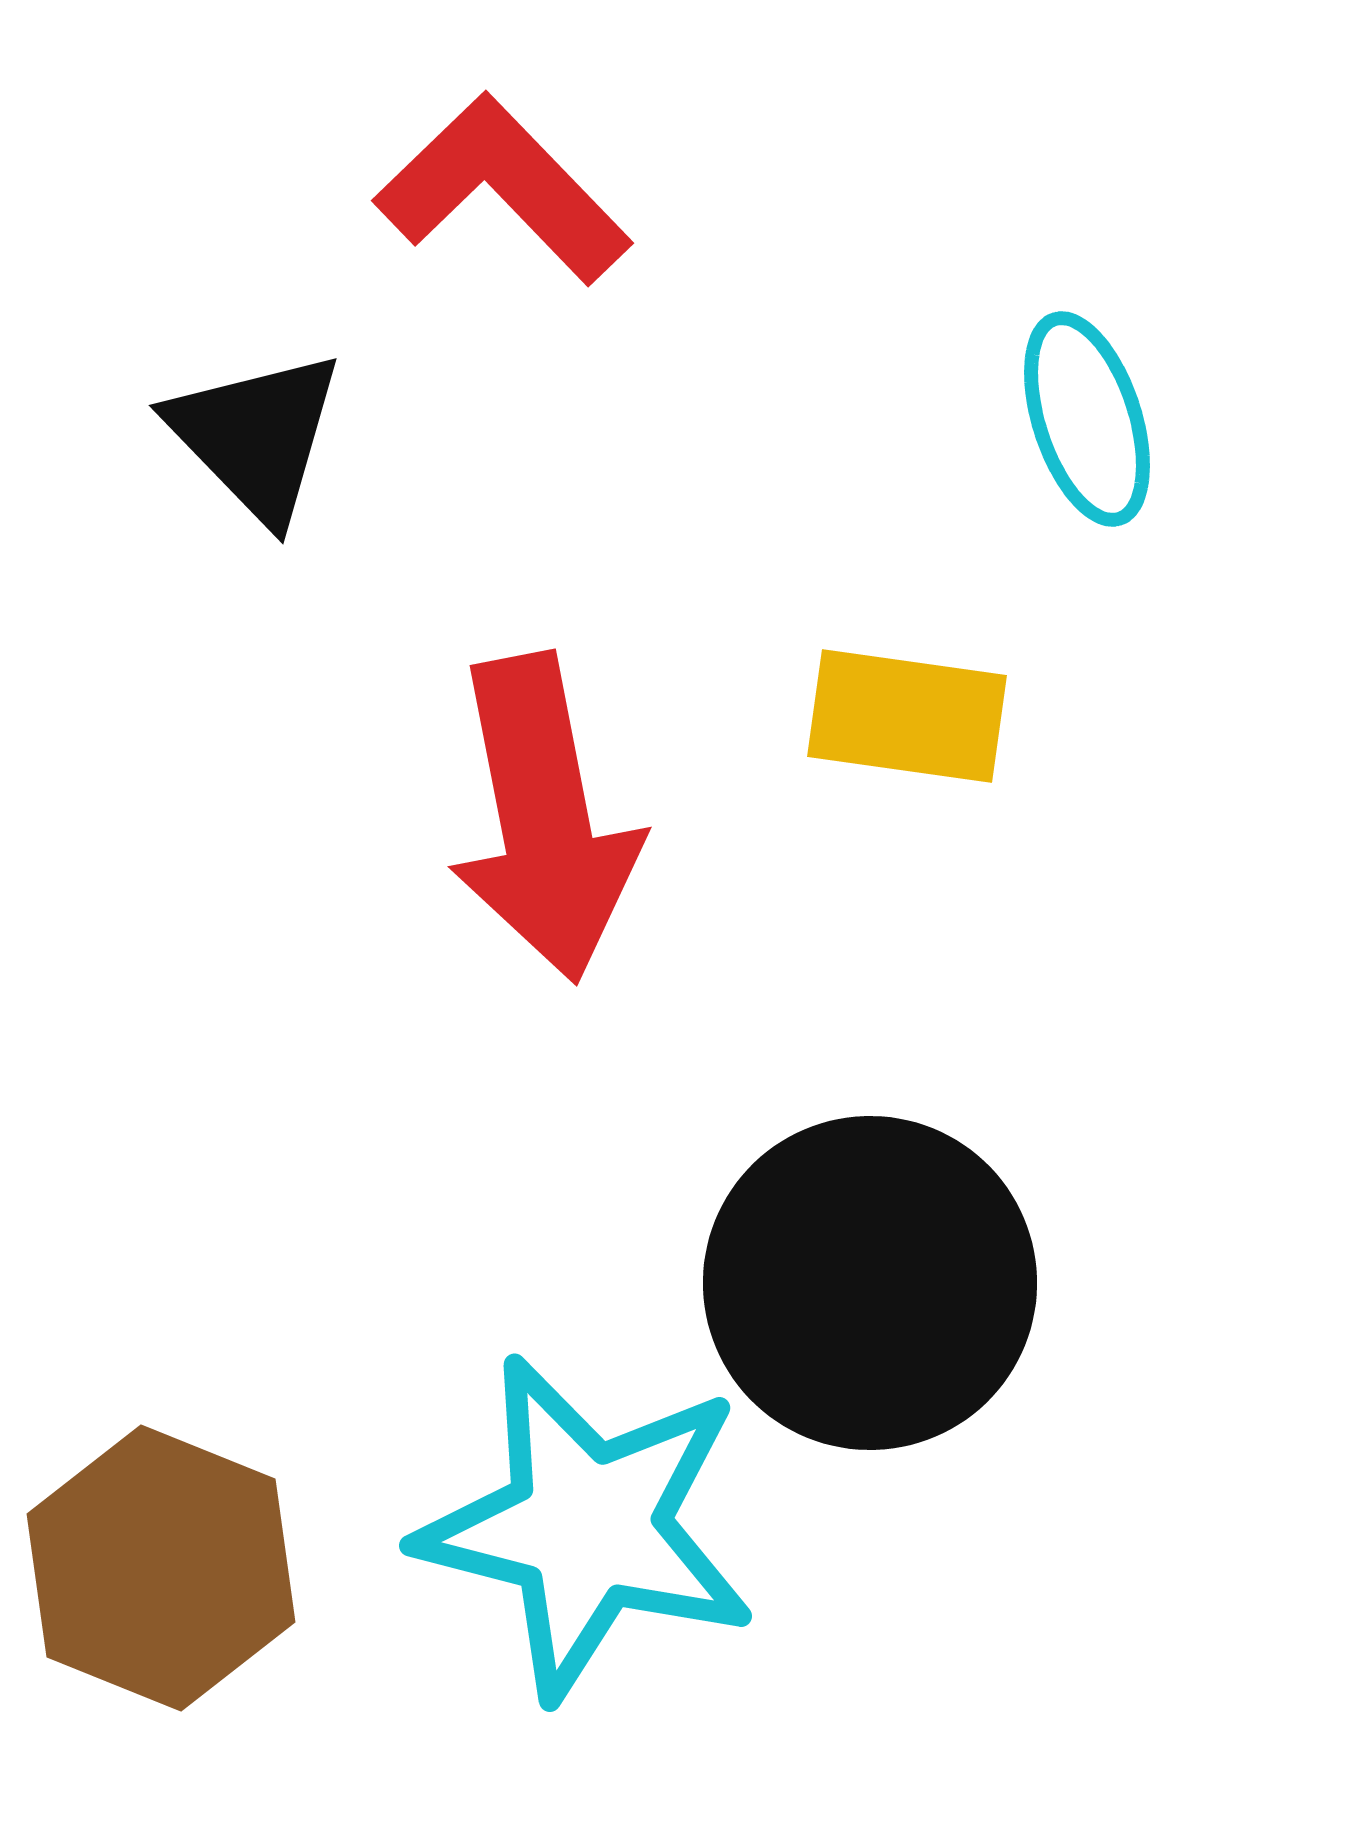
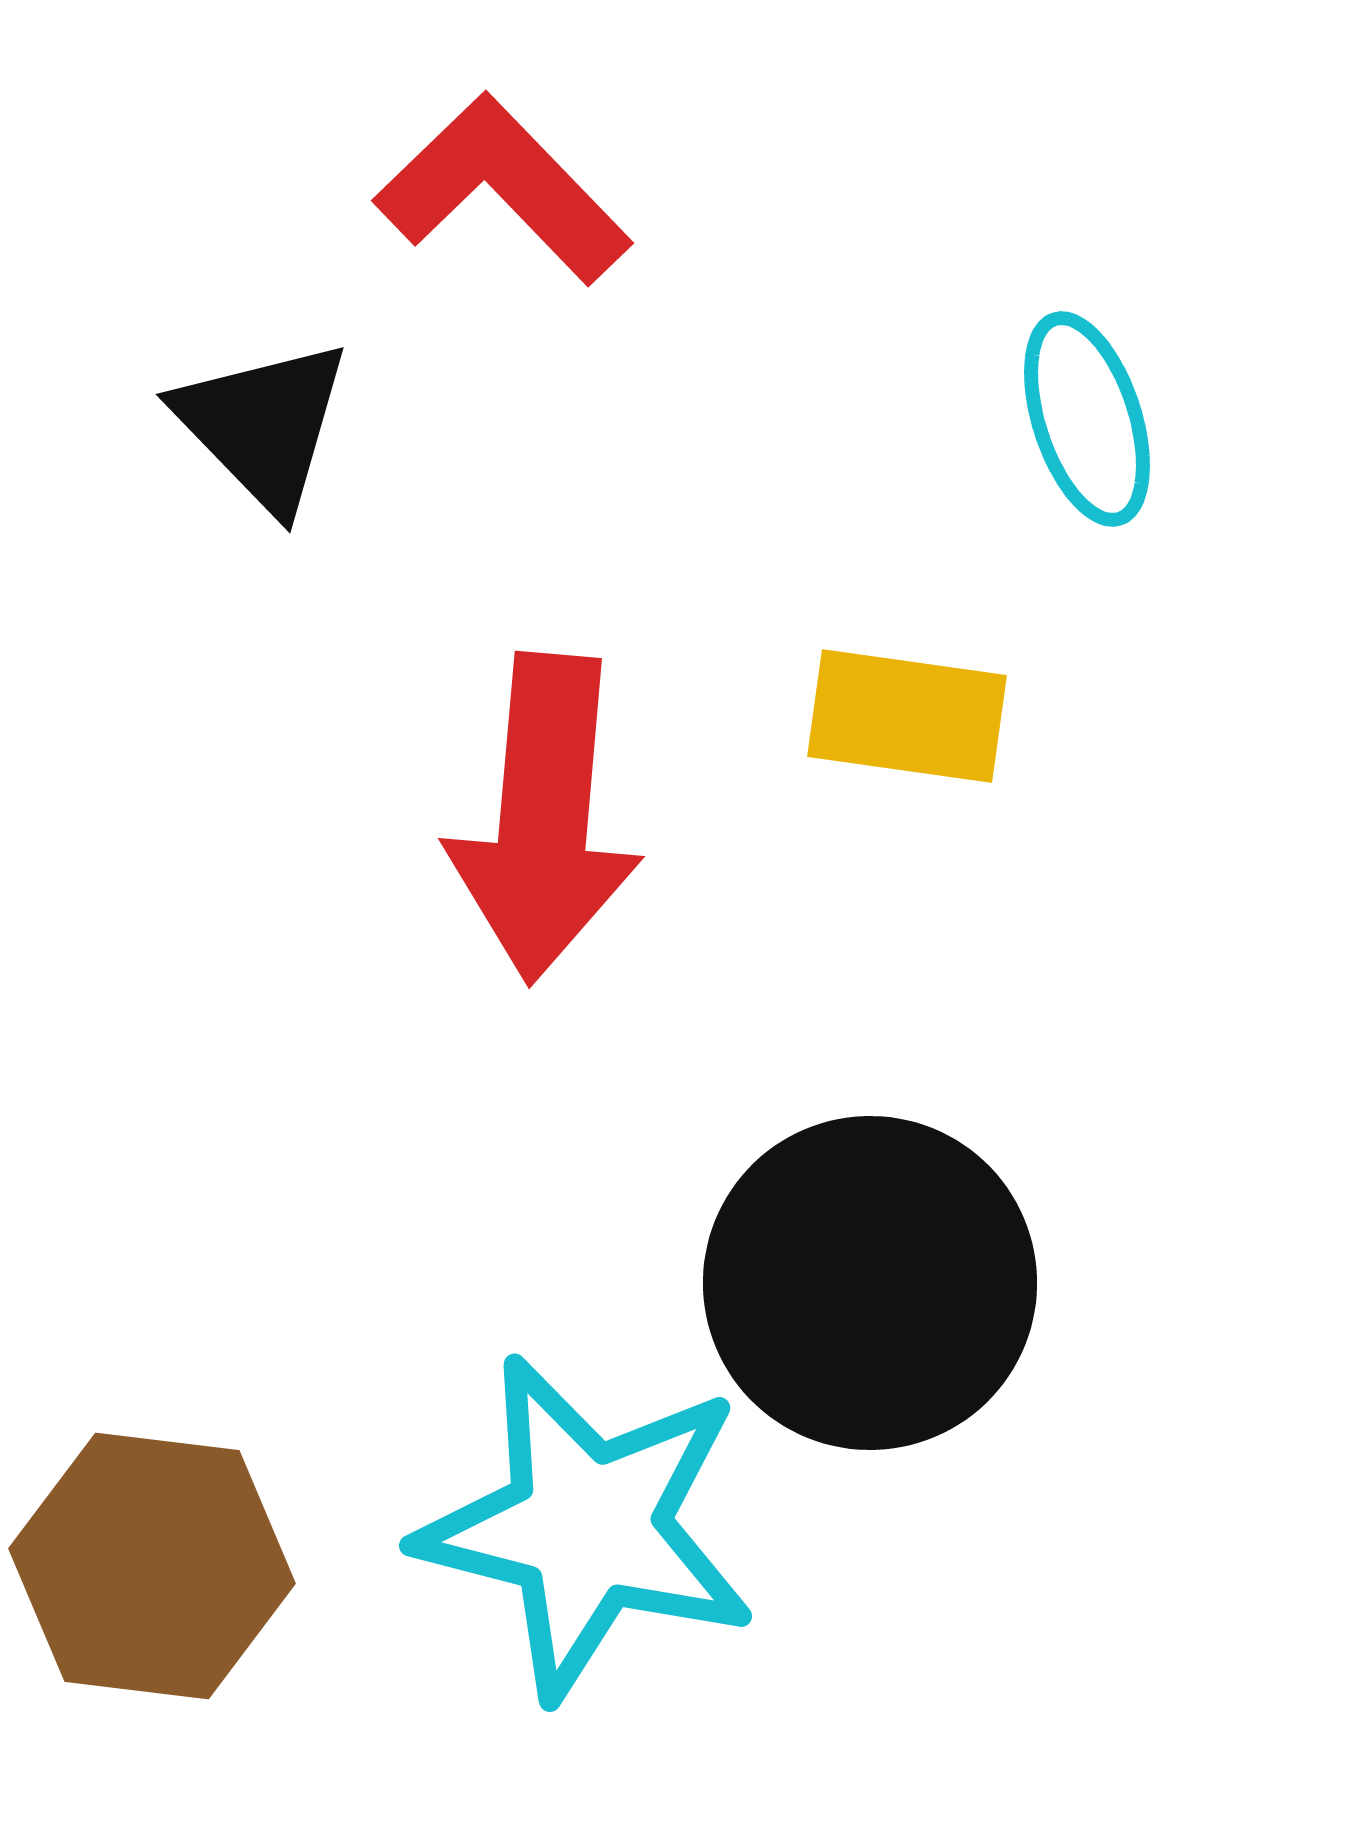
black triangle: moved 7 px right, 11 px up
red arrow: rotated 16 degrees clockwise
brown hexagon: moved 9 px left, 2 px up; rotated 15 degrees counterclockwise
